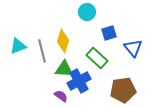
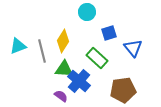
yellow diamond: rotated 15 degrees clockwise
blue cross: rotated 20 degrees counterclockwise
